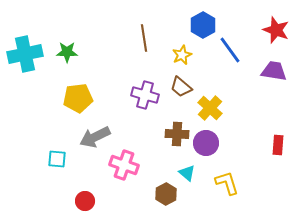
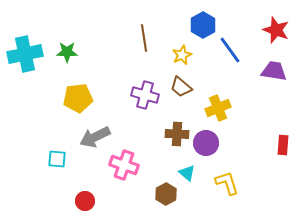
yellow cross: moved 8 px right; rotated 25 degrees clockwise
red rectangle: moved 5 px right
